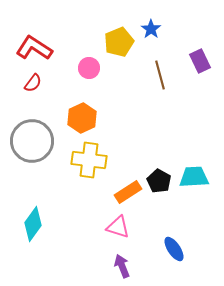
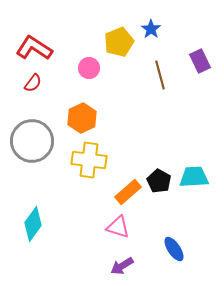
orange rectangle: rotated 8 degrees counterclockwise
purple arrow: rotated 100 degrees counterclockwise
